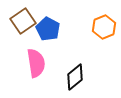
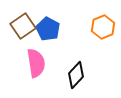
brown square: moved 5 px down
orange hexagon: moved 1 px left
black diamond: moved 1 px right, 2 px up; rotated 8 degrees counterclockwise
